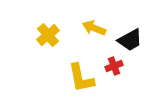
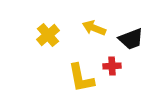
black trapezoid: moved 1 px right, 1 px up; rotated 8 degrees clockwise
red cross: moved 2 px left; rotated 18 degrees clockwise
